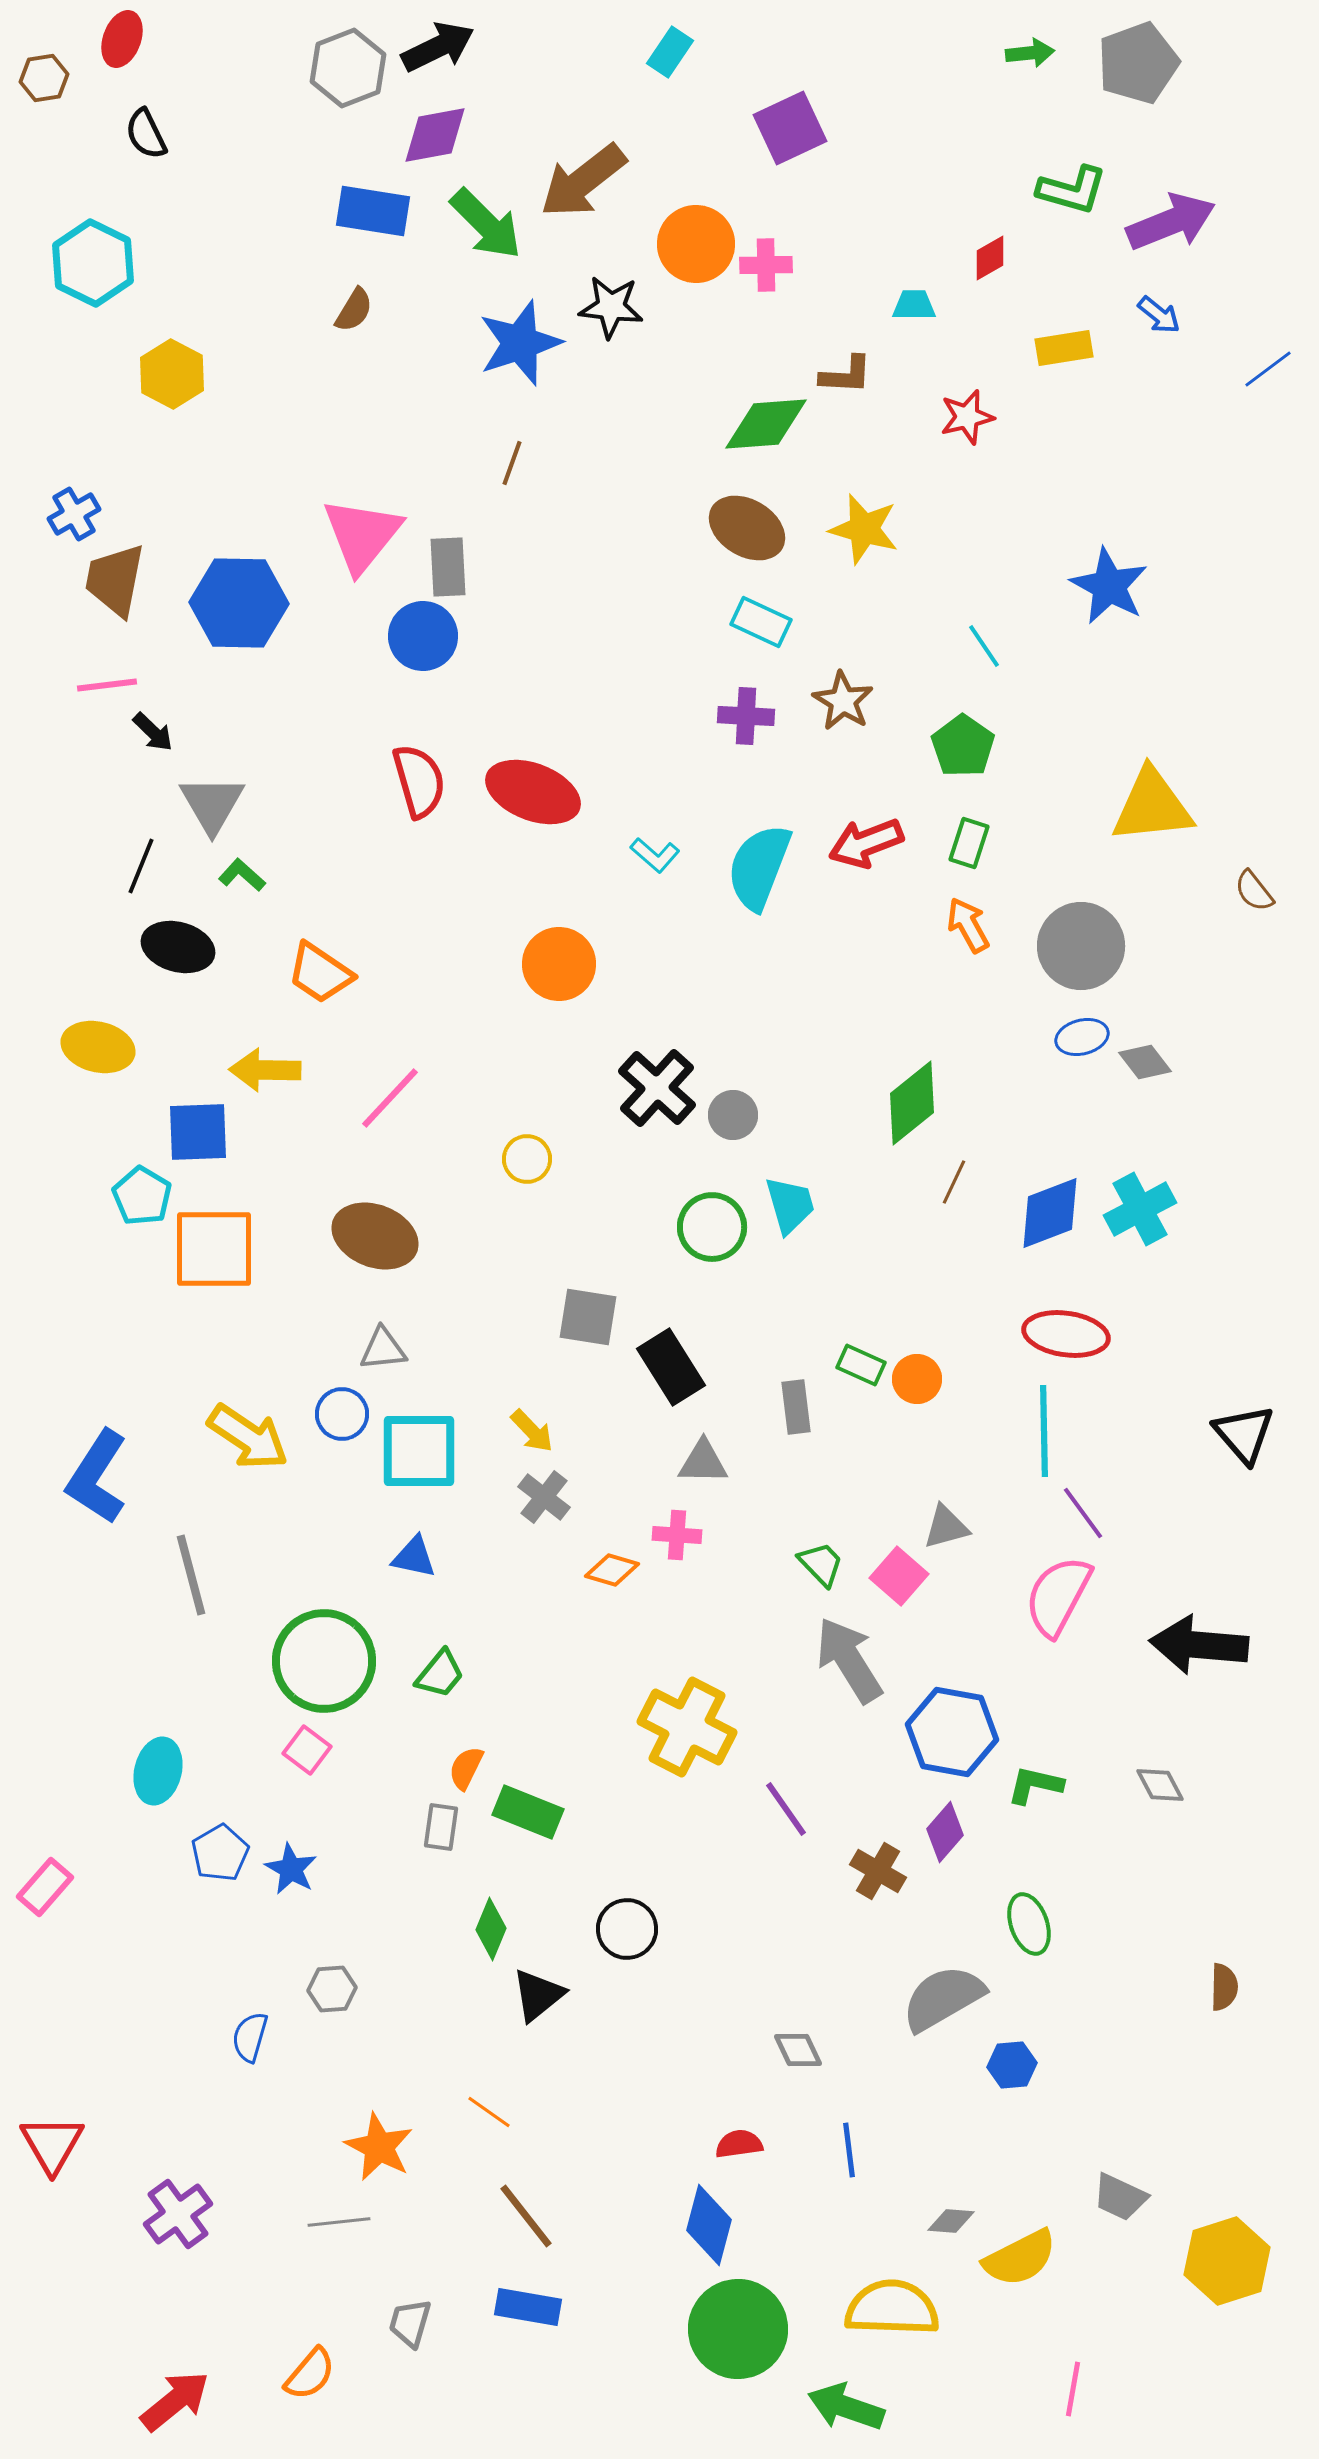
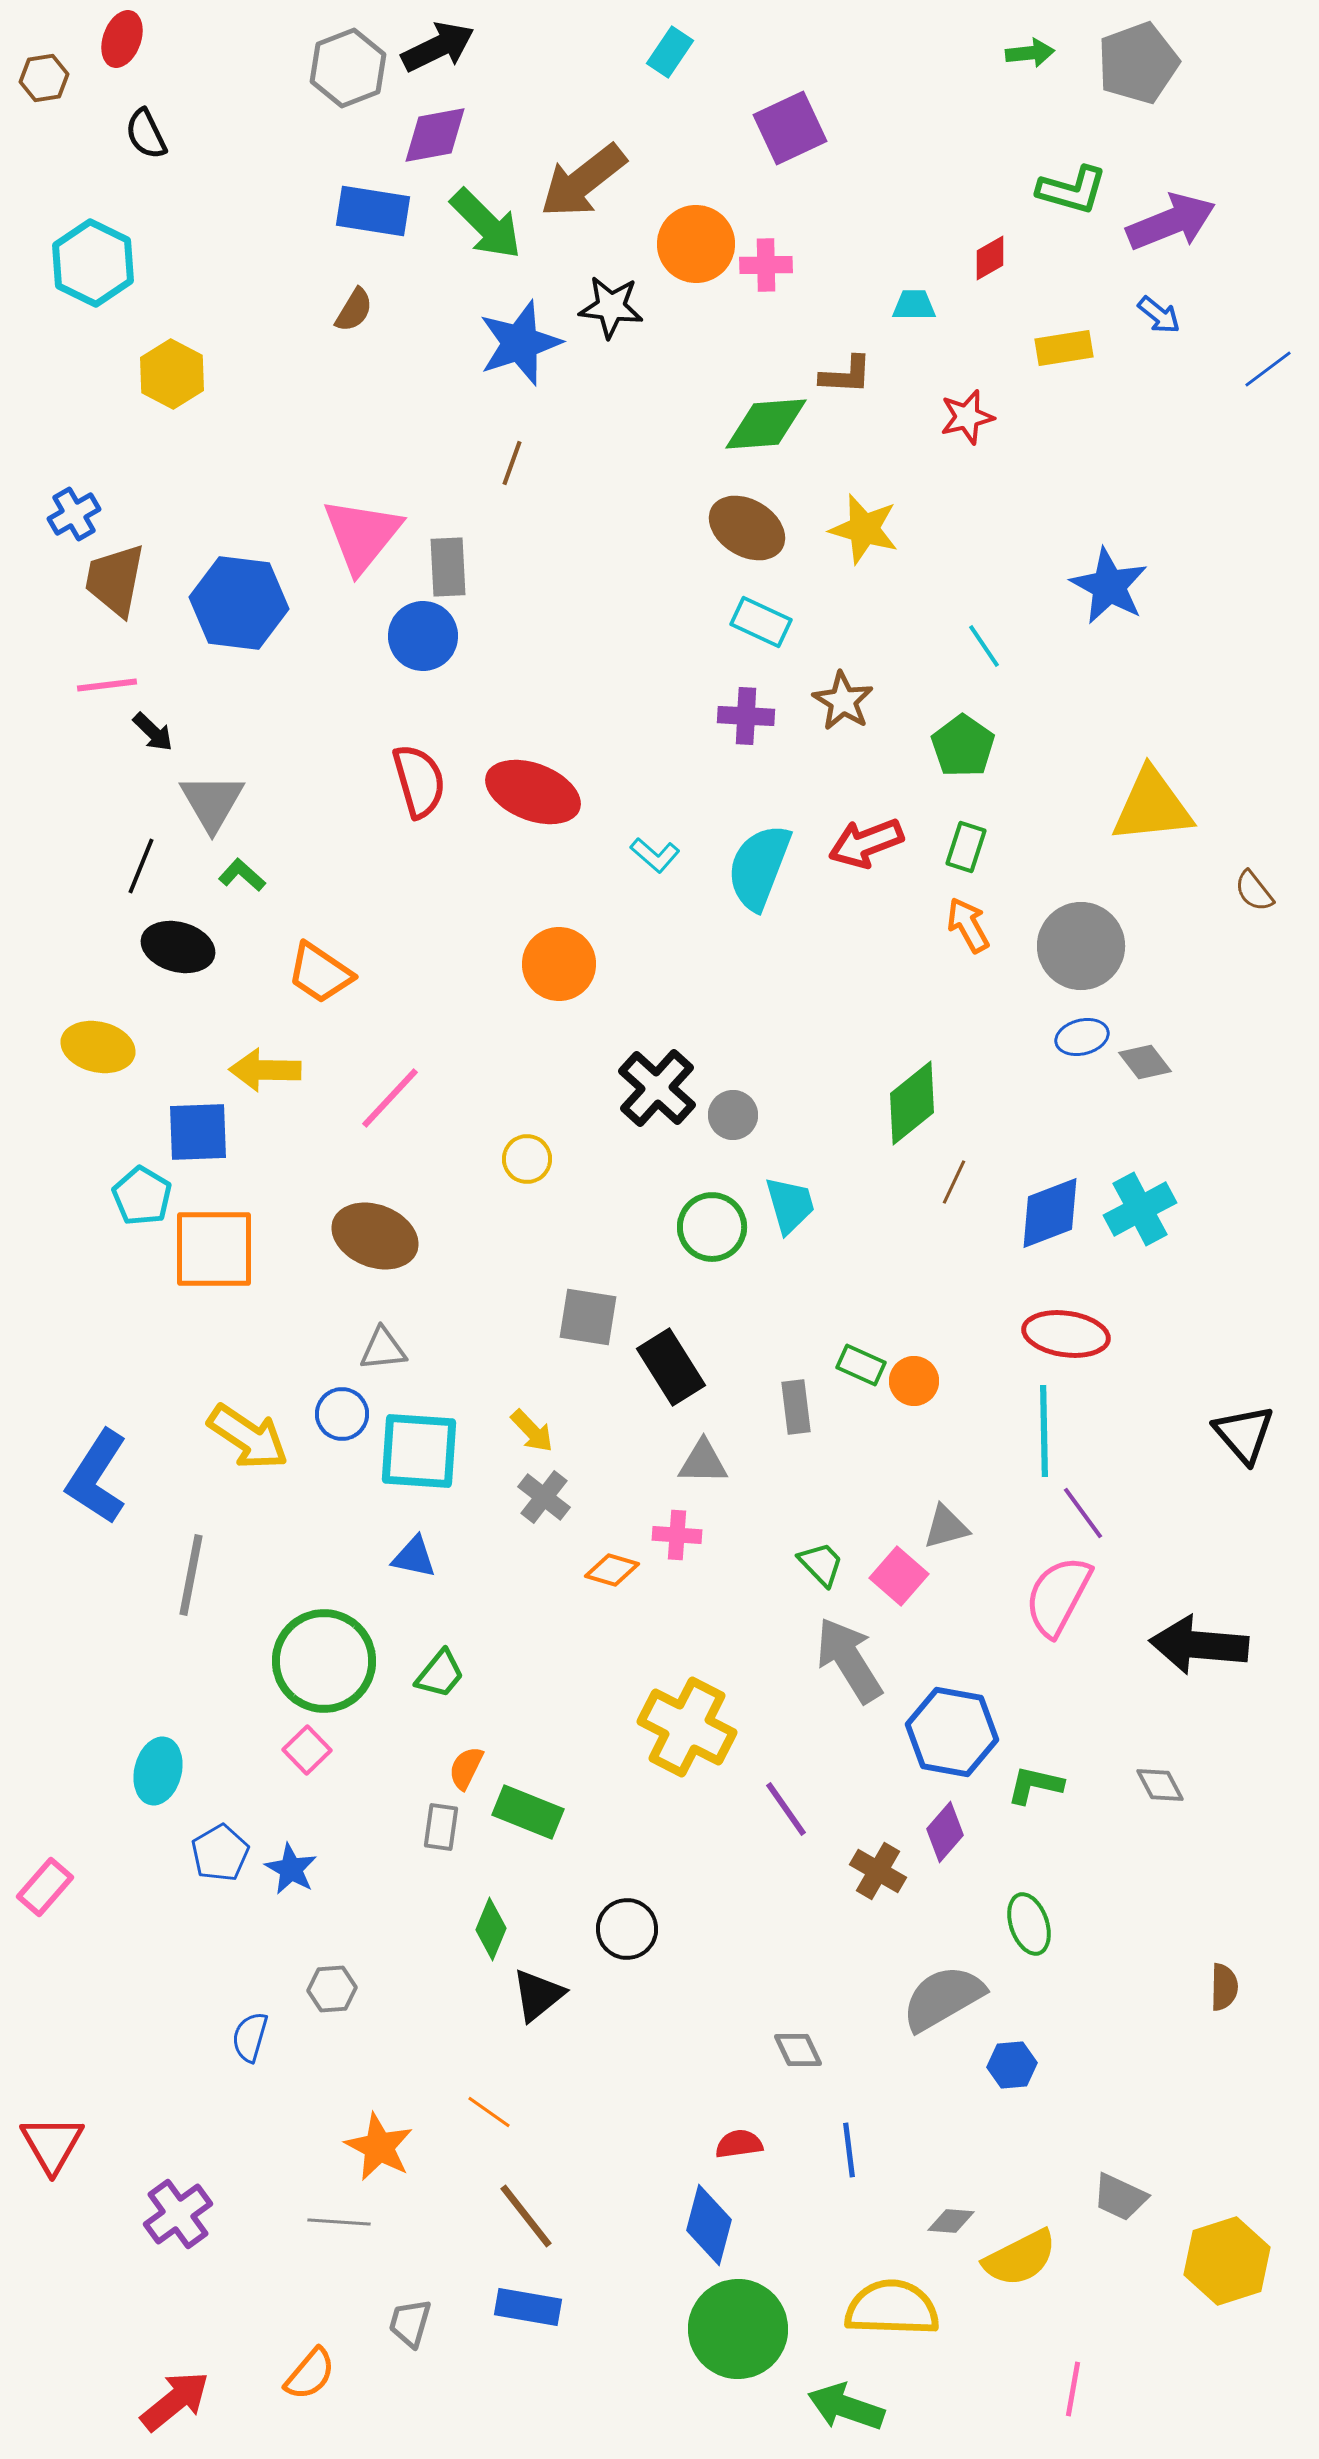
blue hexagon at (239, 603): rotated 6 degrees clockwise
gray triangle at (212, 804): moved 2 px up
green rectangle at (969, 843): moved 3 px left, 4 px down
orange circle at (917, 1379): moved 3 px left, 2 px down
cyan square at (419, 1451): rotated 4 degrees clockwise
gray line at (191, 1575): rotated 26 degrees clockwise
pink square at (307, 1750): rotated 9 degrees clockwise
gray line at (339, 2222): rotated 10 degrees clockwise
